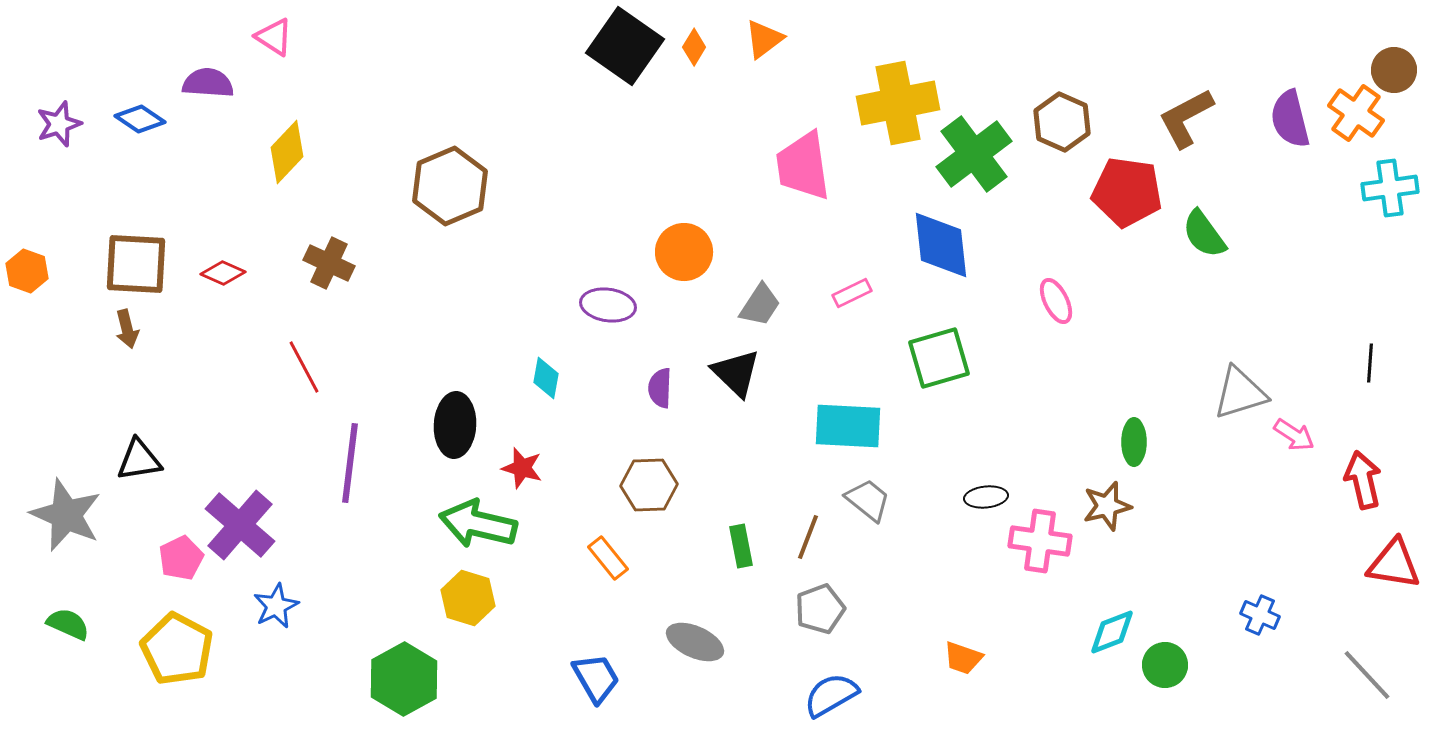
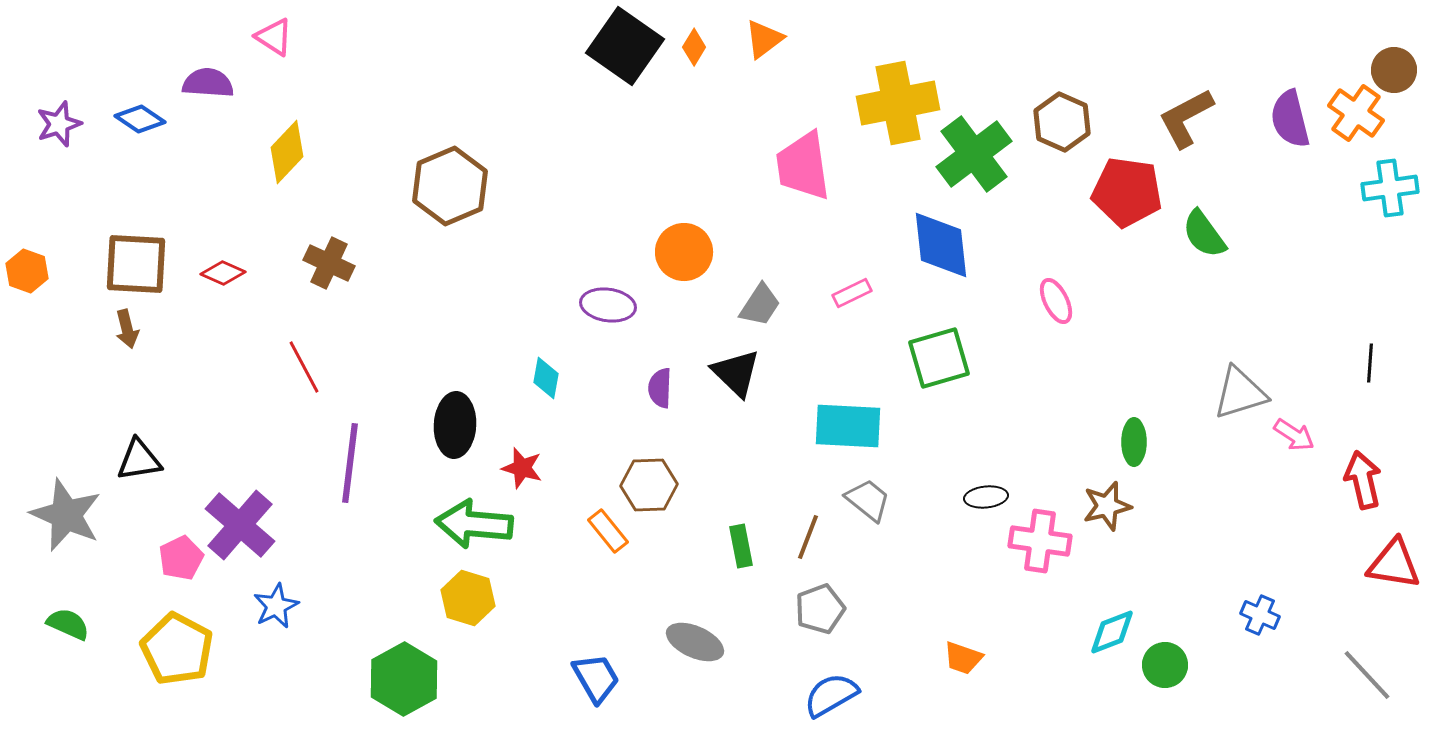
green arrow at (478, 524): moved 4 px left; rotated 8 degrees counterclockwise
orange rectangle at (608, 558): moved 27 px up
